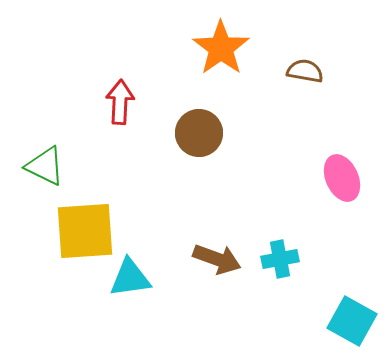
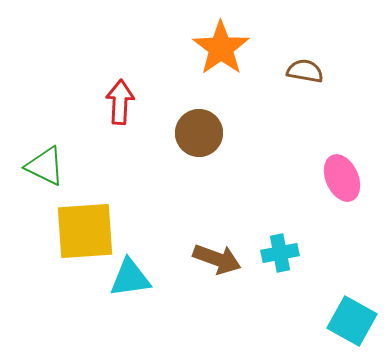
cyan cross: moved 6 px up
